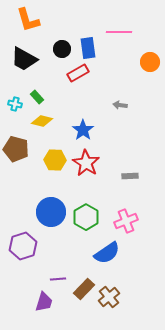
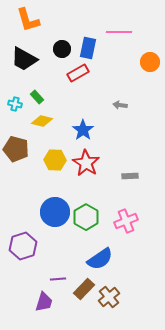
blue rectangle: rotated 20 degrees clockwise
blue circle: moved 4 px right
blue semicircle: moved 7 px left, 6 px down
